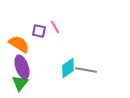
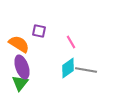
pink line: moved 16 px right, 15 px down
